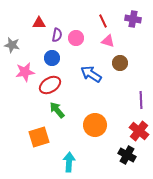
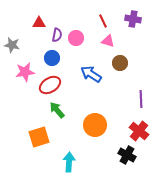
purple line: moved 1 px up
